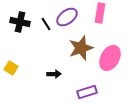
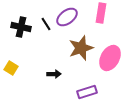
pink rectangle: moved 1 px right
black cross: moved 1 px right, 5 px down
